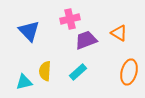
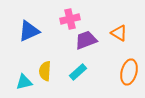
blue triangle: rotated 50 degrees clockwise
